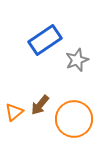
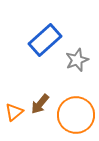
blue rectangle: rotated 8 degrees counterclockwise
brown arrow: moved 1 px up
orange circle: moved 2 px right, 4 px up
